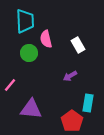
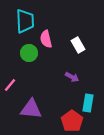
purple arrow: moved 2 px right, 1 px down; rotated 120 degrees counterclockwise
